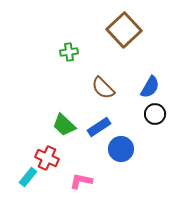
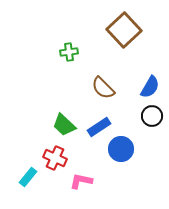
black circle: moved 3 px left, 2 px down
red cross: moved 8 px right
